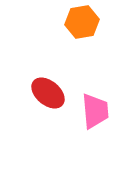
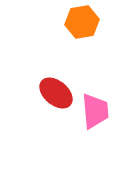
red ellipse: moved 8 px right
